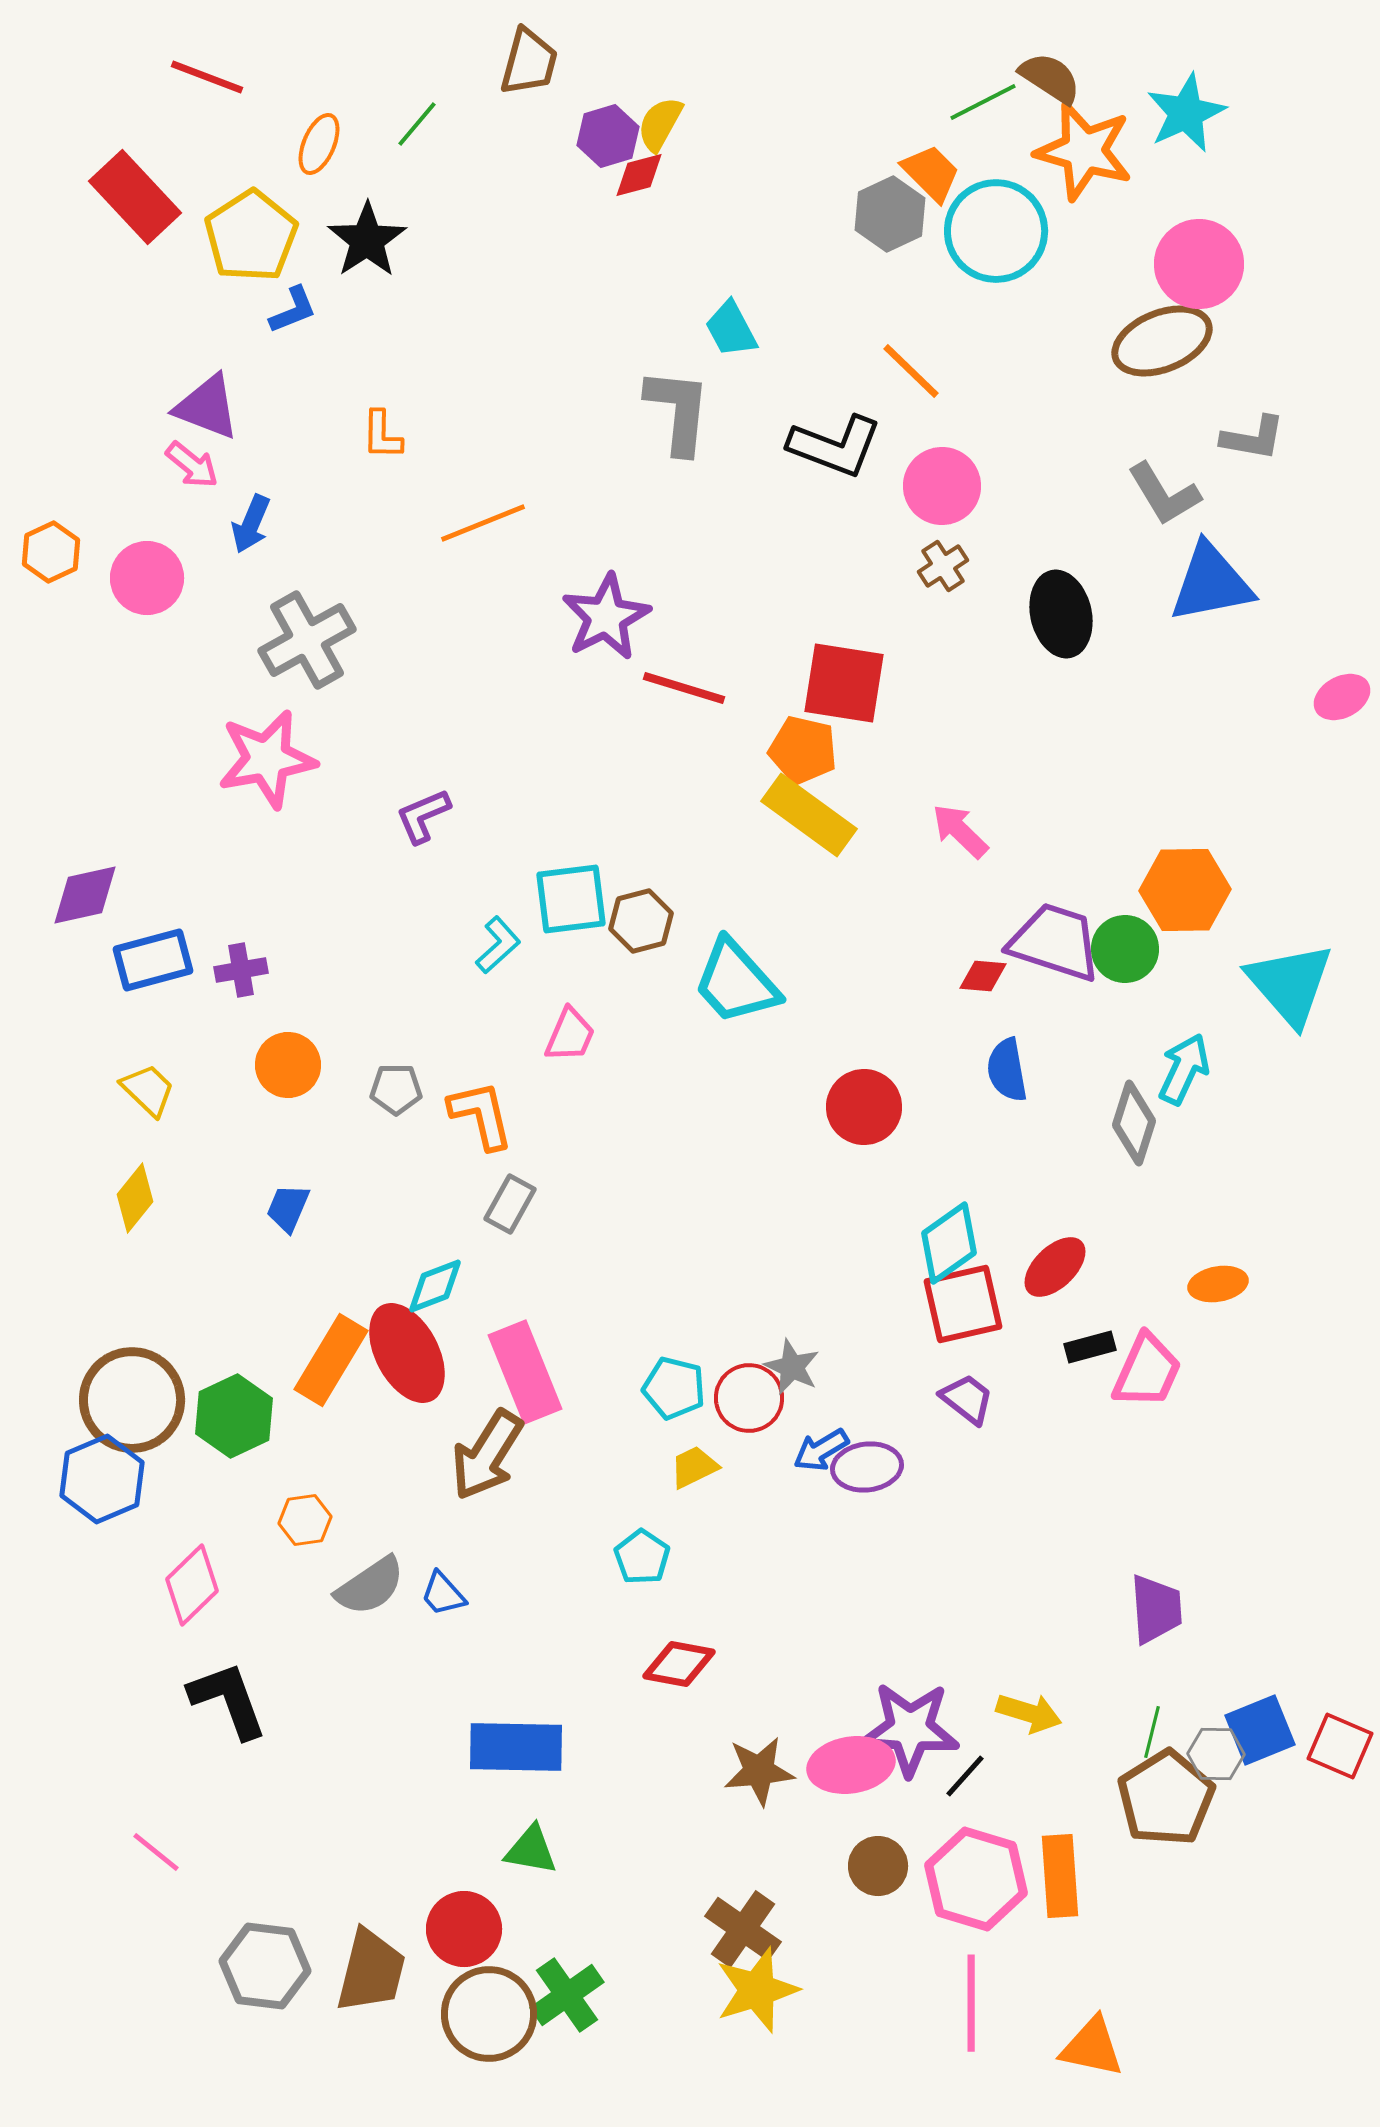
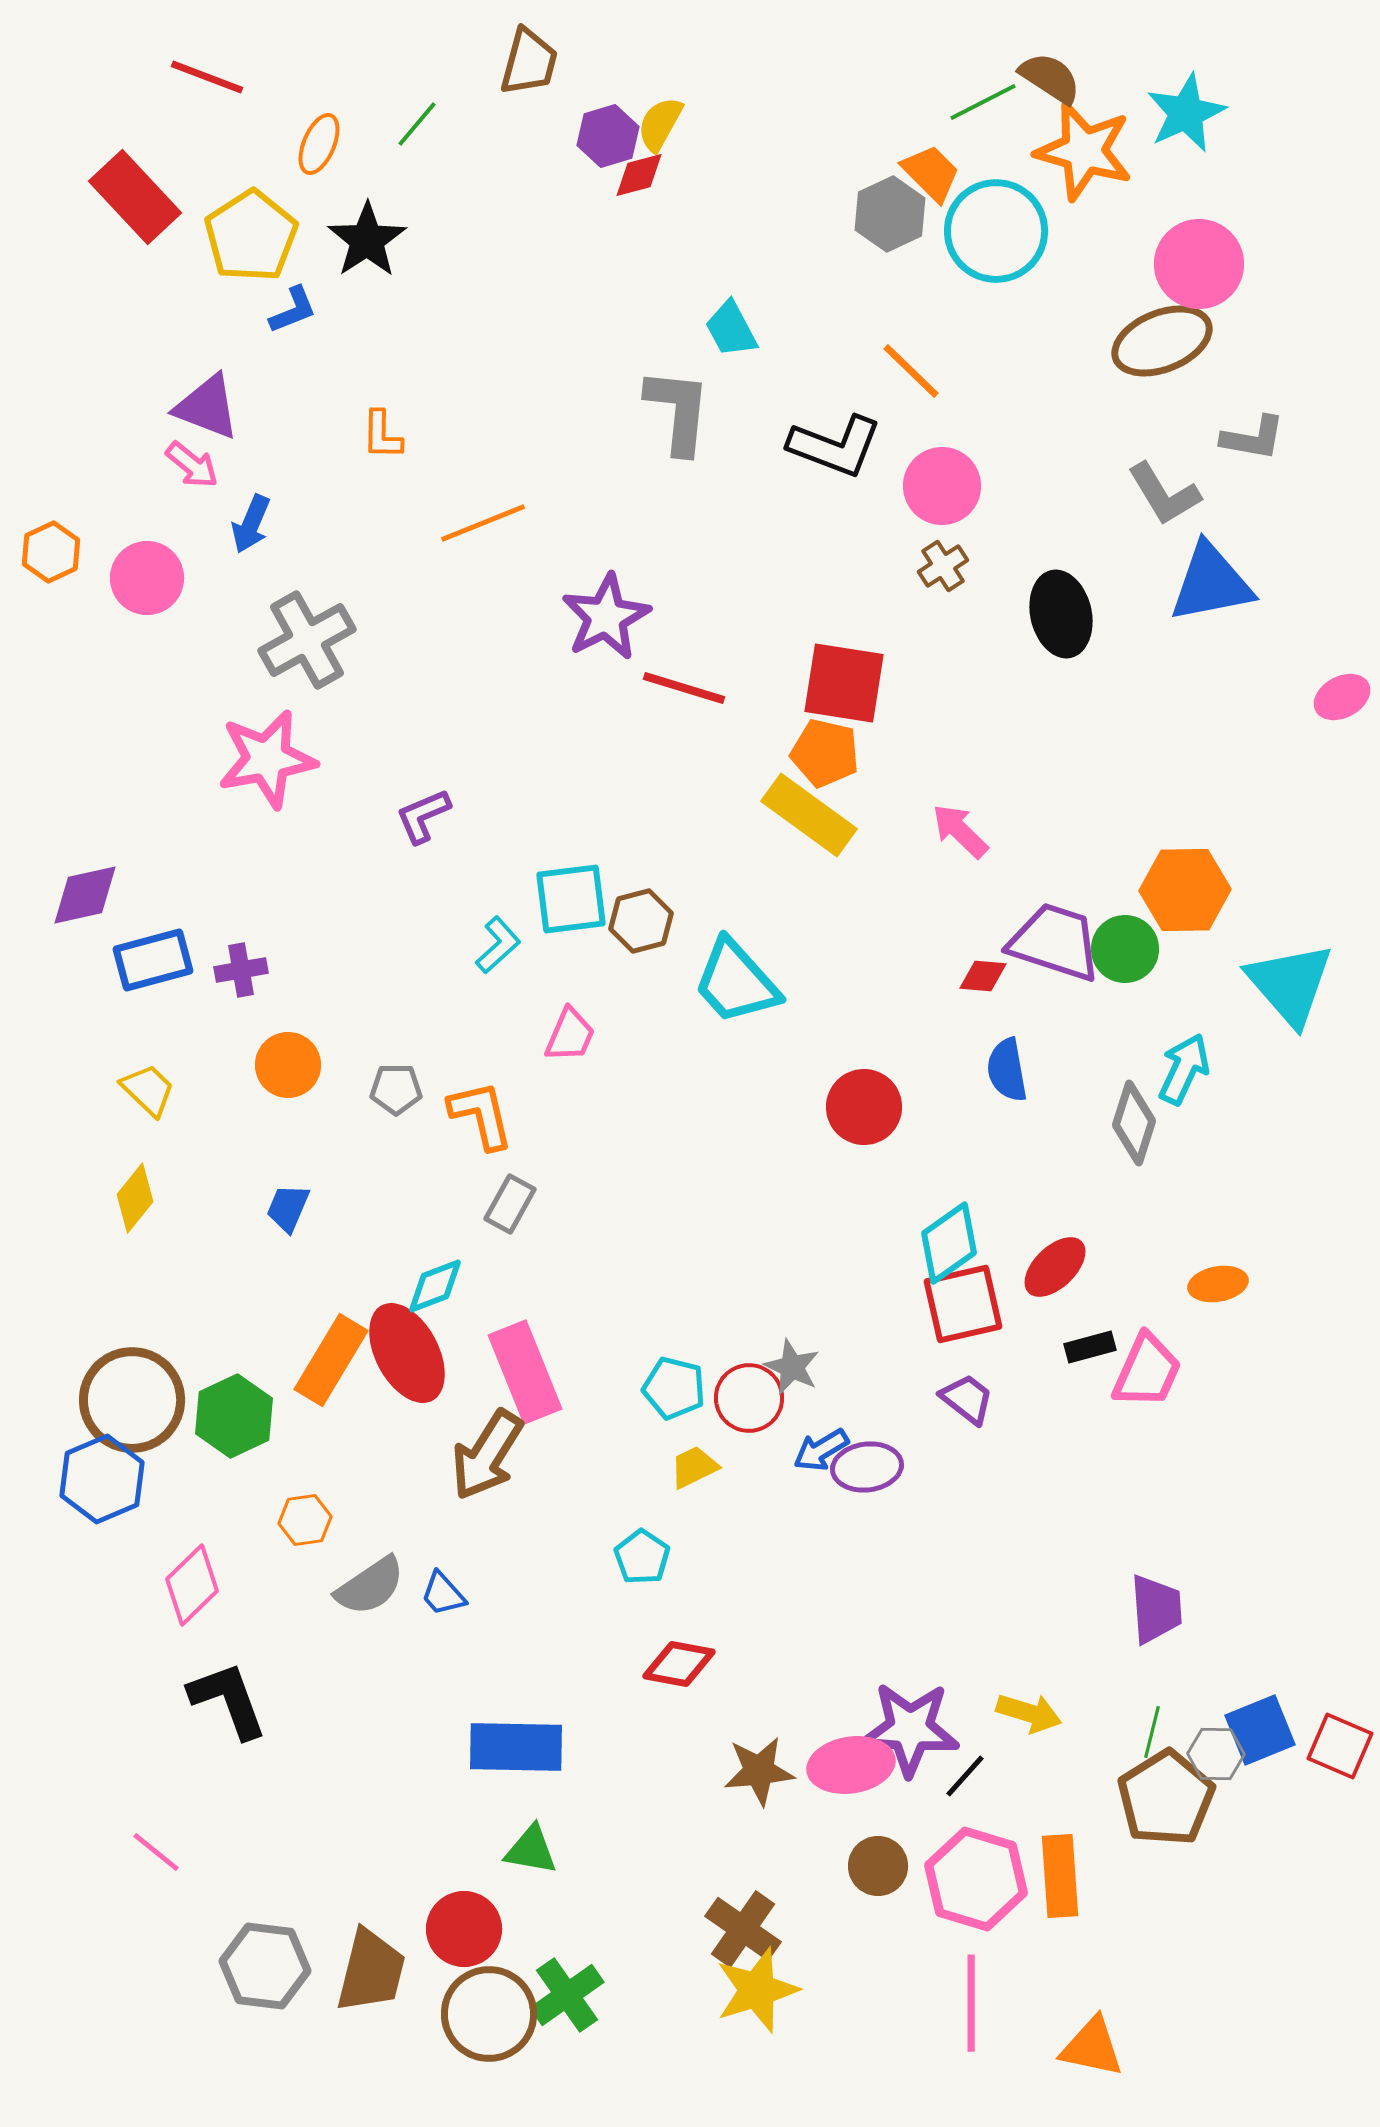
orange pentagon at (803, 750): moved 22 px right, 3 px down
